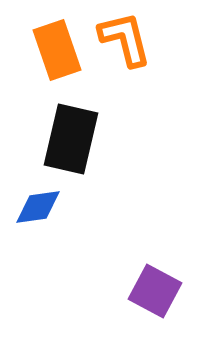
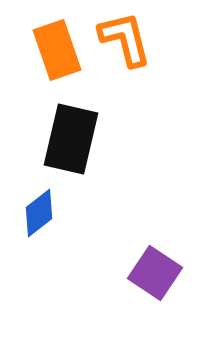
blue diamond: moved 1 px right, 6 px down; rotated 30 degrees counterclockwise
purple square: moved 18 px up; rotated 6 degrees clockwise
